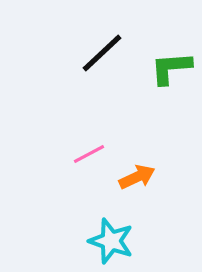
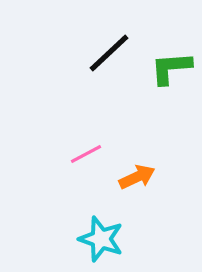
black line: moved 7 px right
pink line: moved 3 px left
cyan star: moved 10 px left, 2 px up
